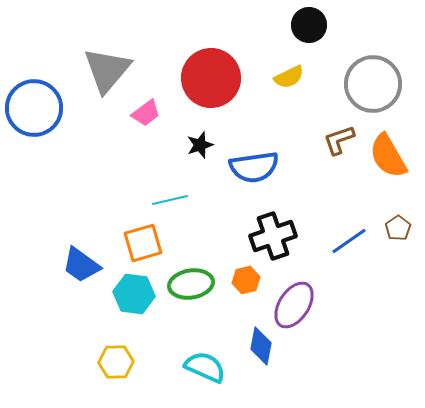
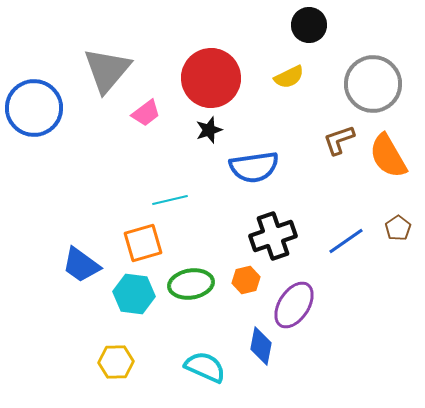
black star: moved 9 px right, 15 px up
blue line: moved 3 px left
